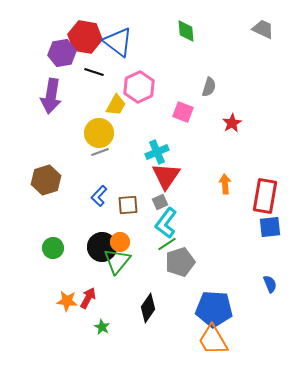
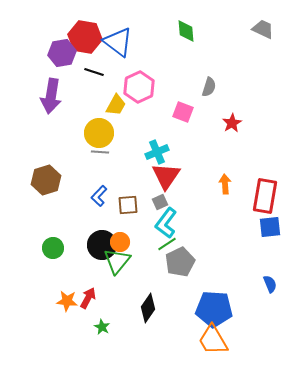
gray line: rotated 24 degrees clockwise
black circle: moved 2 px up
gray pentagon: rotated 8 degrees counterclockwise
